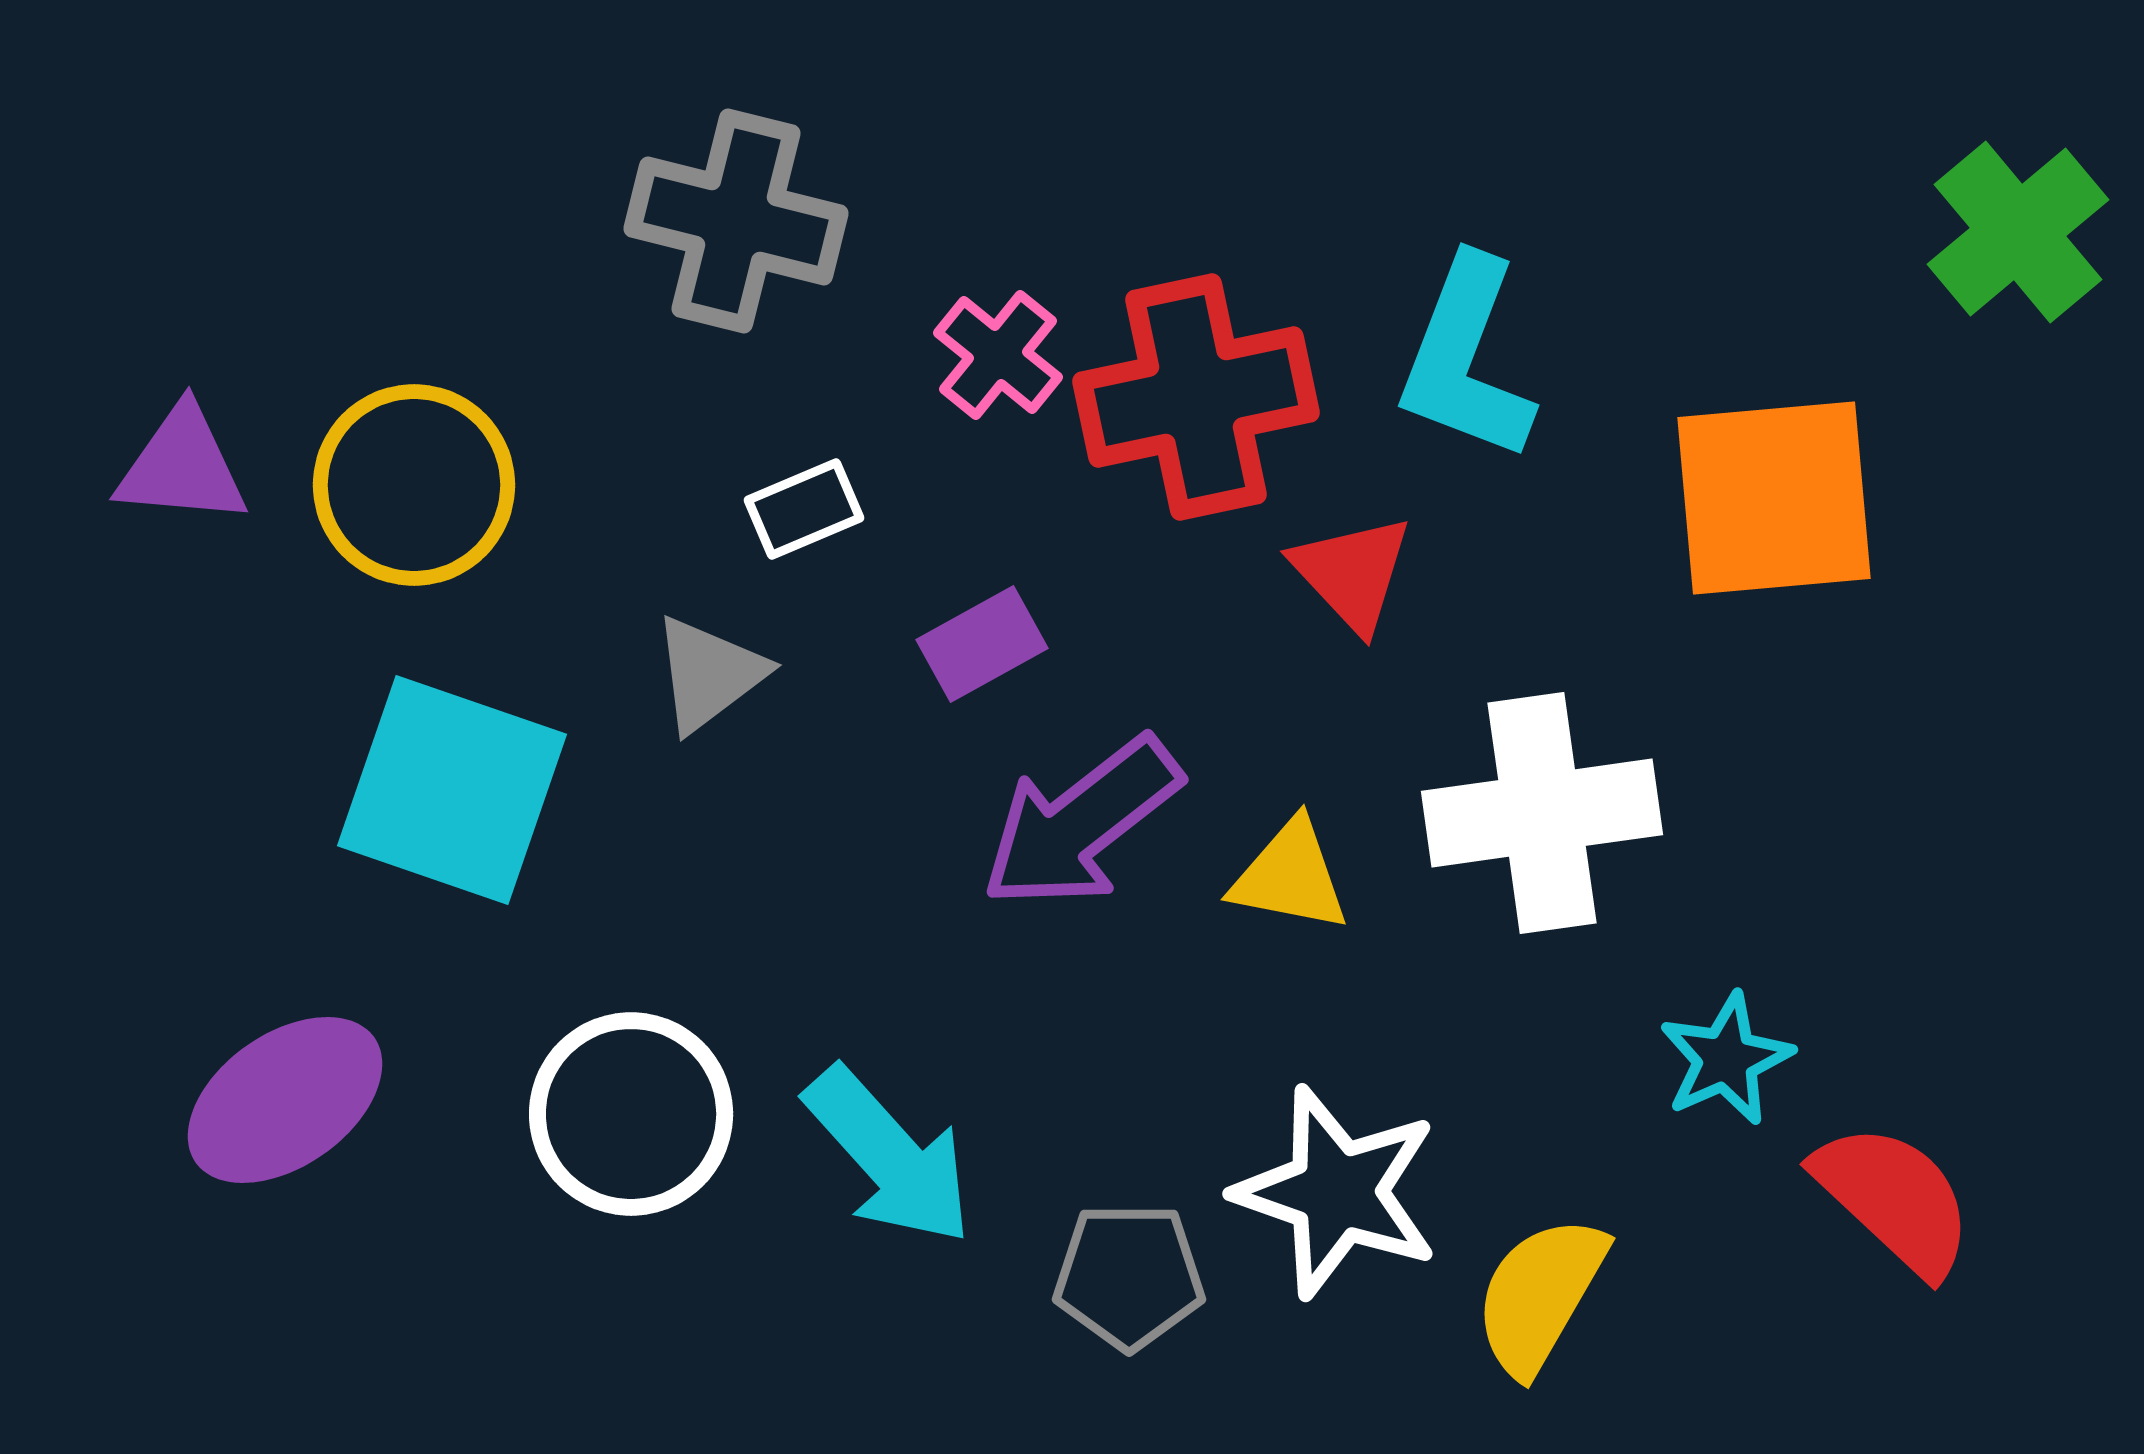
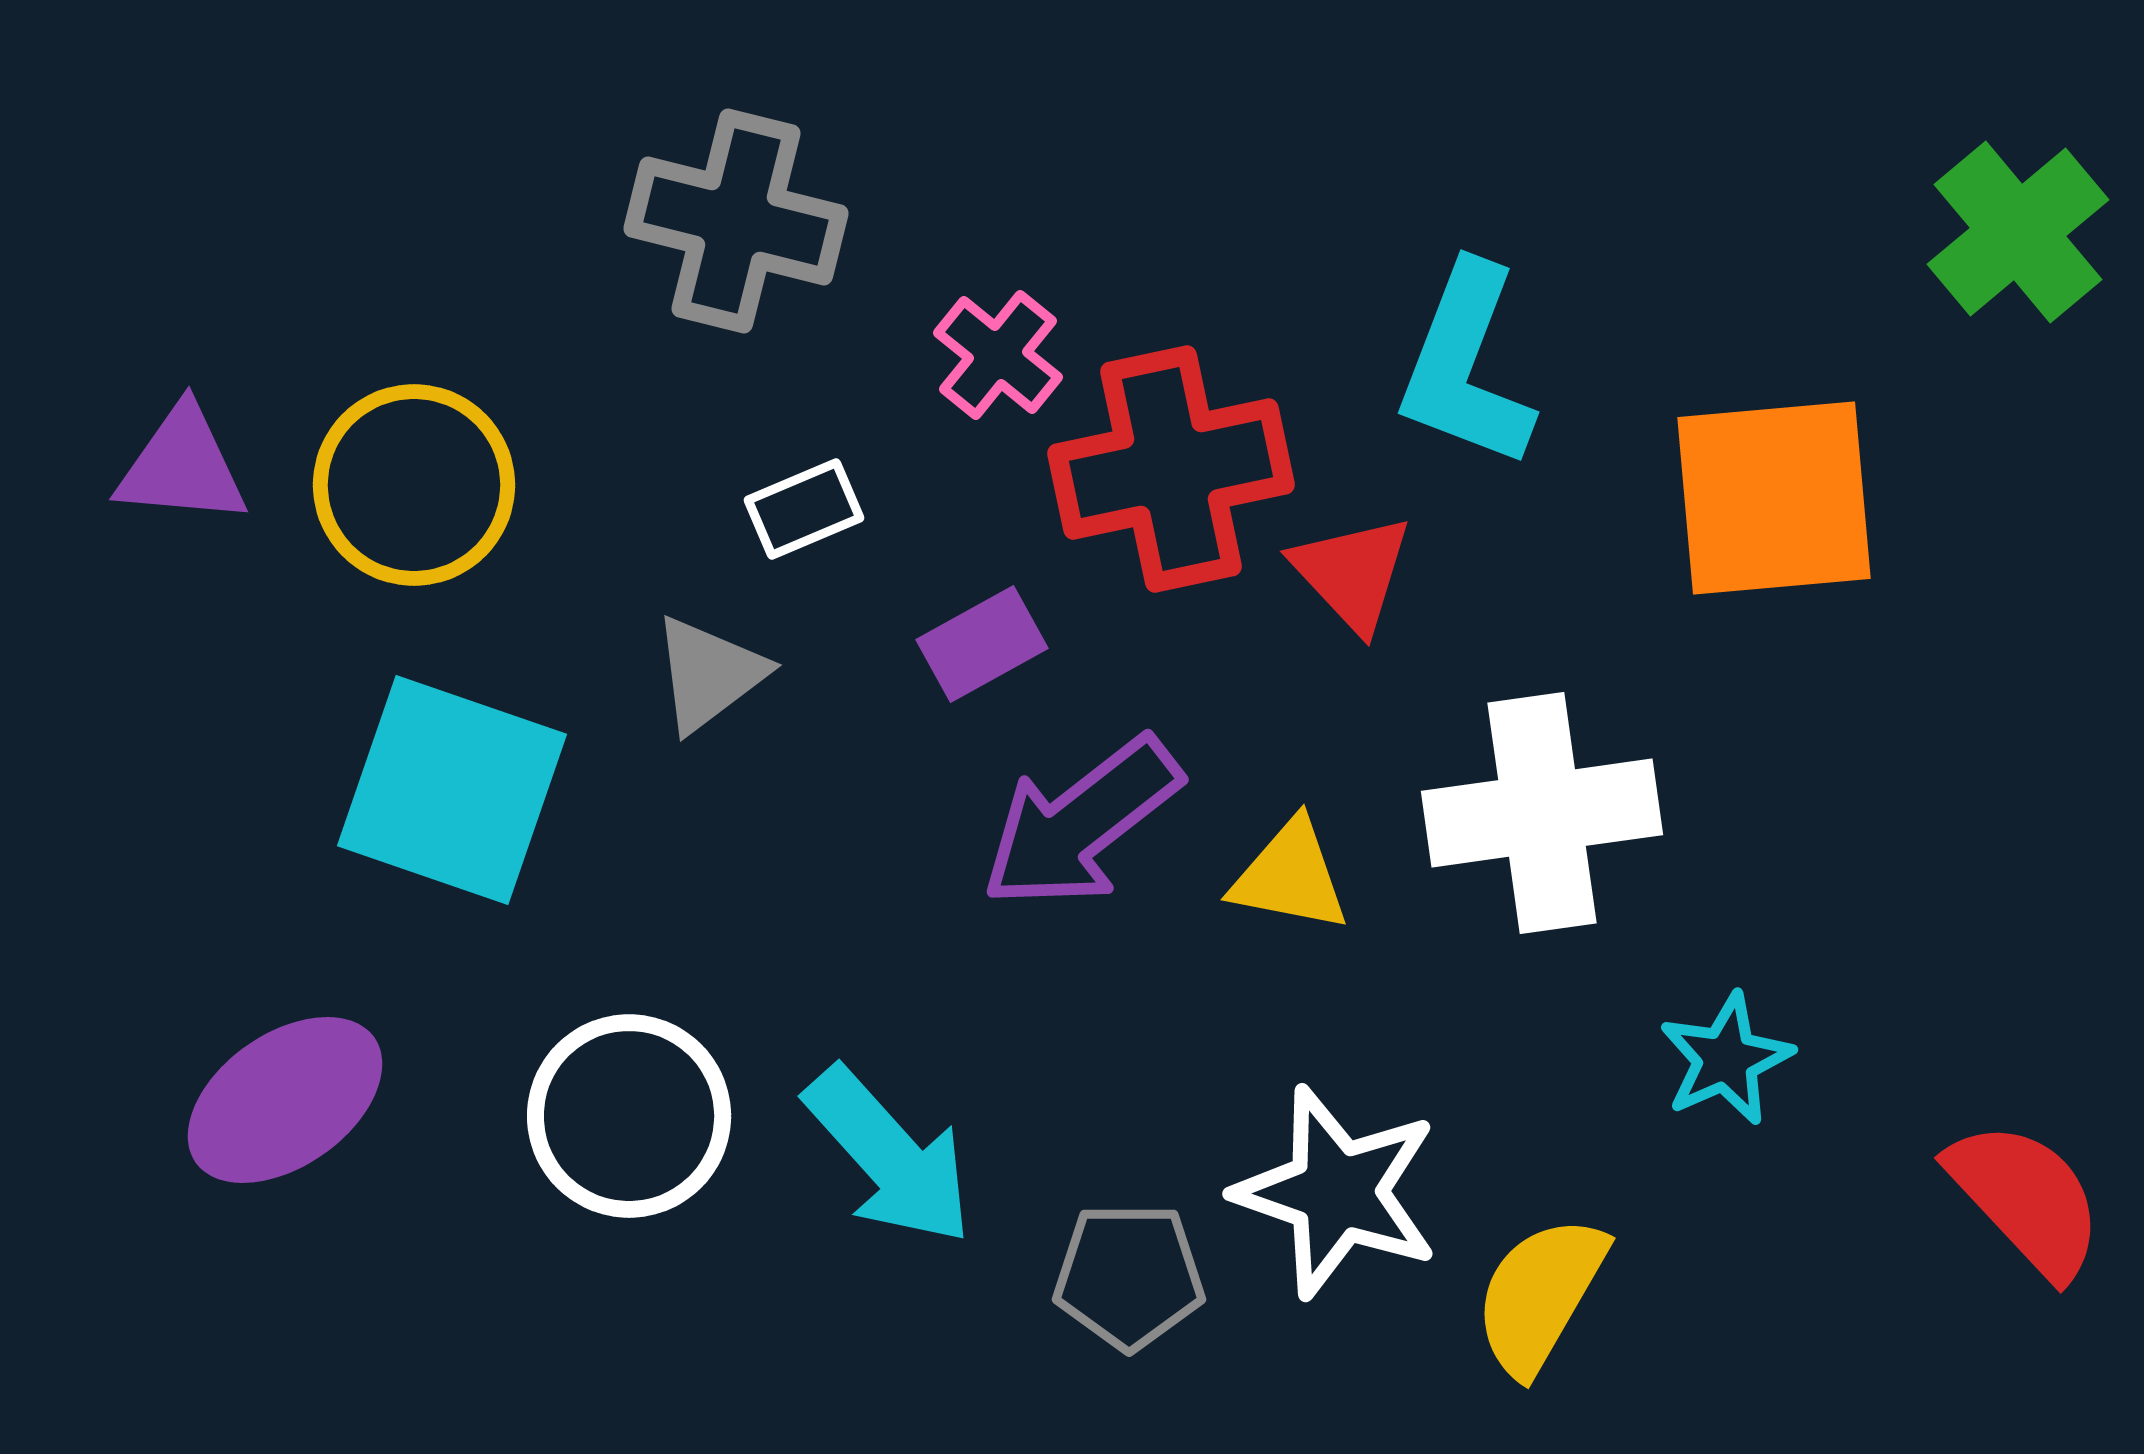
cyan L-shape: moved 7 px down
red cross: moved 25 px left, 72 px down
white circle: moved 2 px left, 2 px down
red semicircle: moved 132 px right; rotated 4 degrees clockwise
